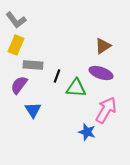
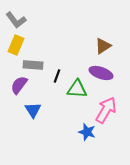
green triangle: moved 1 px right, 1 px down
